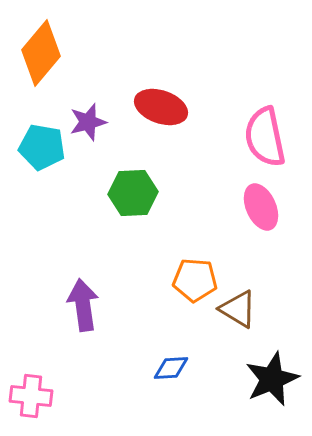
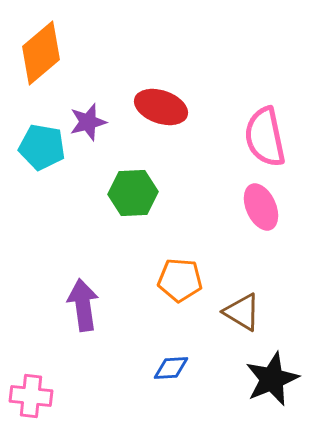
orange diamond: rotated 10 degrees clockwise
orange pentagon: moved 15 px left
brown triangle: moved 4 px right, 3 px down
